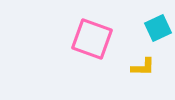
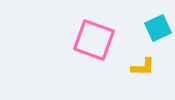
pink square: moved 2 px right, 1 px down
